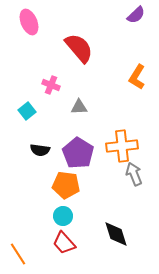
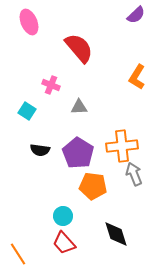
cyan square: rotated 18 degrees counterclockwise
orange pentagon: moved 27 px right, 1 px down
